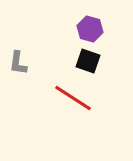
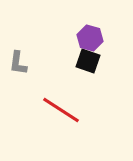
purple hexagon: moved 9 px down
red line: moved 12 px left, 12 px down
